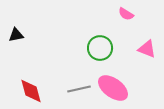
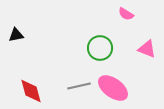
gray line: moved 3 px up
